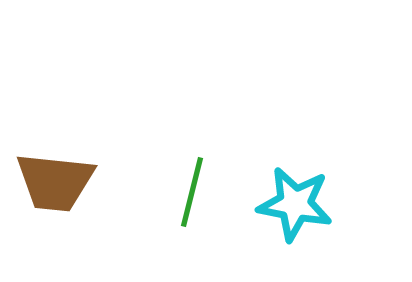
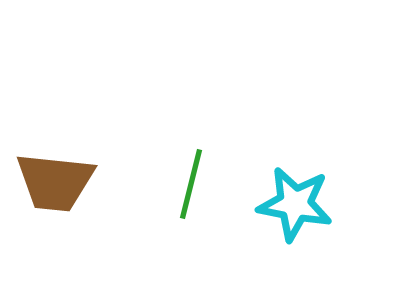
green line: moved 1 px left, 8 px up
